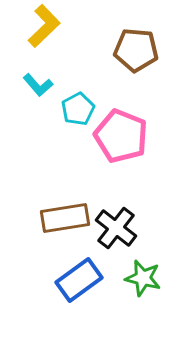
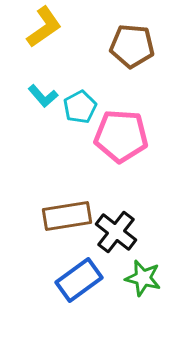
yellow L-shape: moved 1 px down; rotated 9 degrees clockwise
brown pentagon: moved 4 px left, 4 px up
cyan L-shape: moved 5 px right, 11 px down
cyan pentagon: moved 2 px right, 2 px up
pink pentagon: rotated 18 degrees counterclockwise
brown rectangle: moved 2 px right, 2 px up
black cross: moved 4 px down
